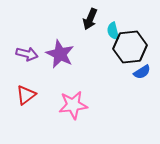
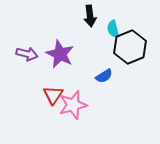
black arrow: moved 3 px up; rotated 30 degrees counterclockwise
cyan semicircle: moved 2 px up
black hexagon: rotated 16 degrees counterclockwise
blue semicircle: moved 38 px left, 4 px down
red triangle: moved 27 px right; rotated 20 degrees counterclockwise
pink star: rotated 8 degrees counterclockwise
